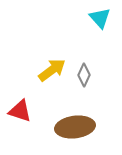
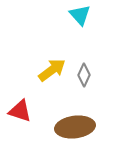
cyan triangle: moved 20 px left, 3 px up
